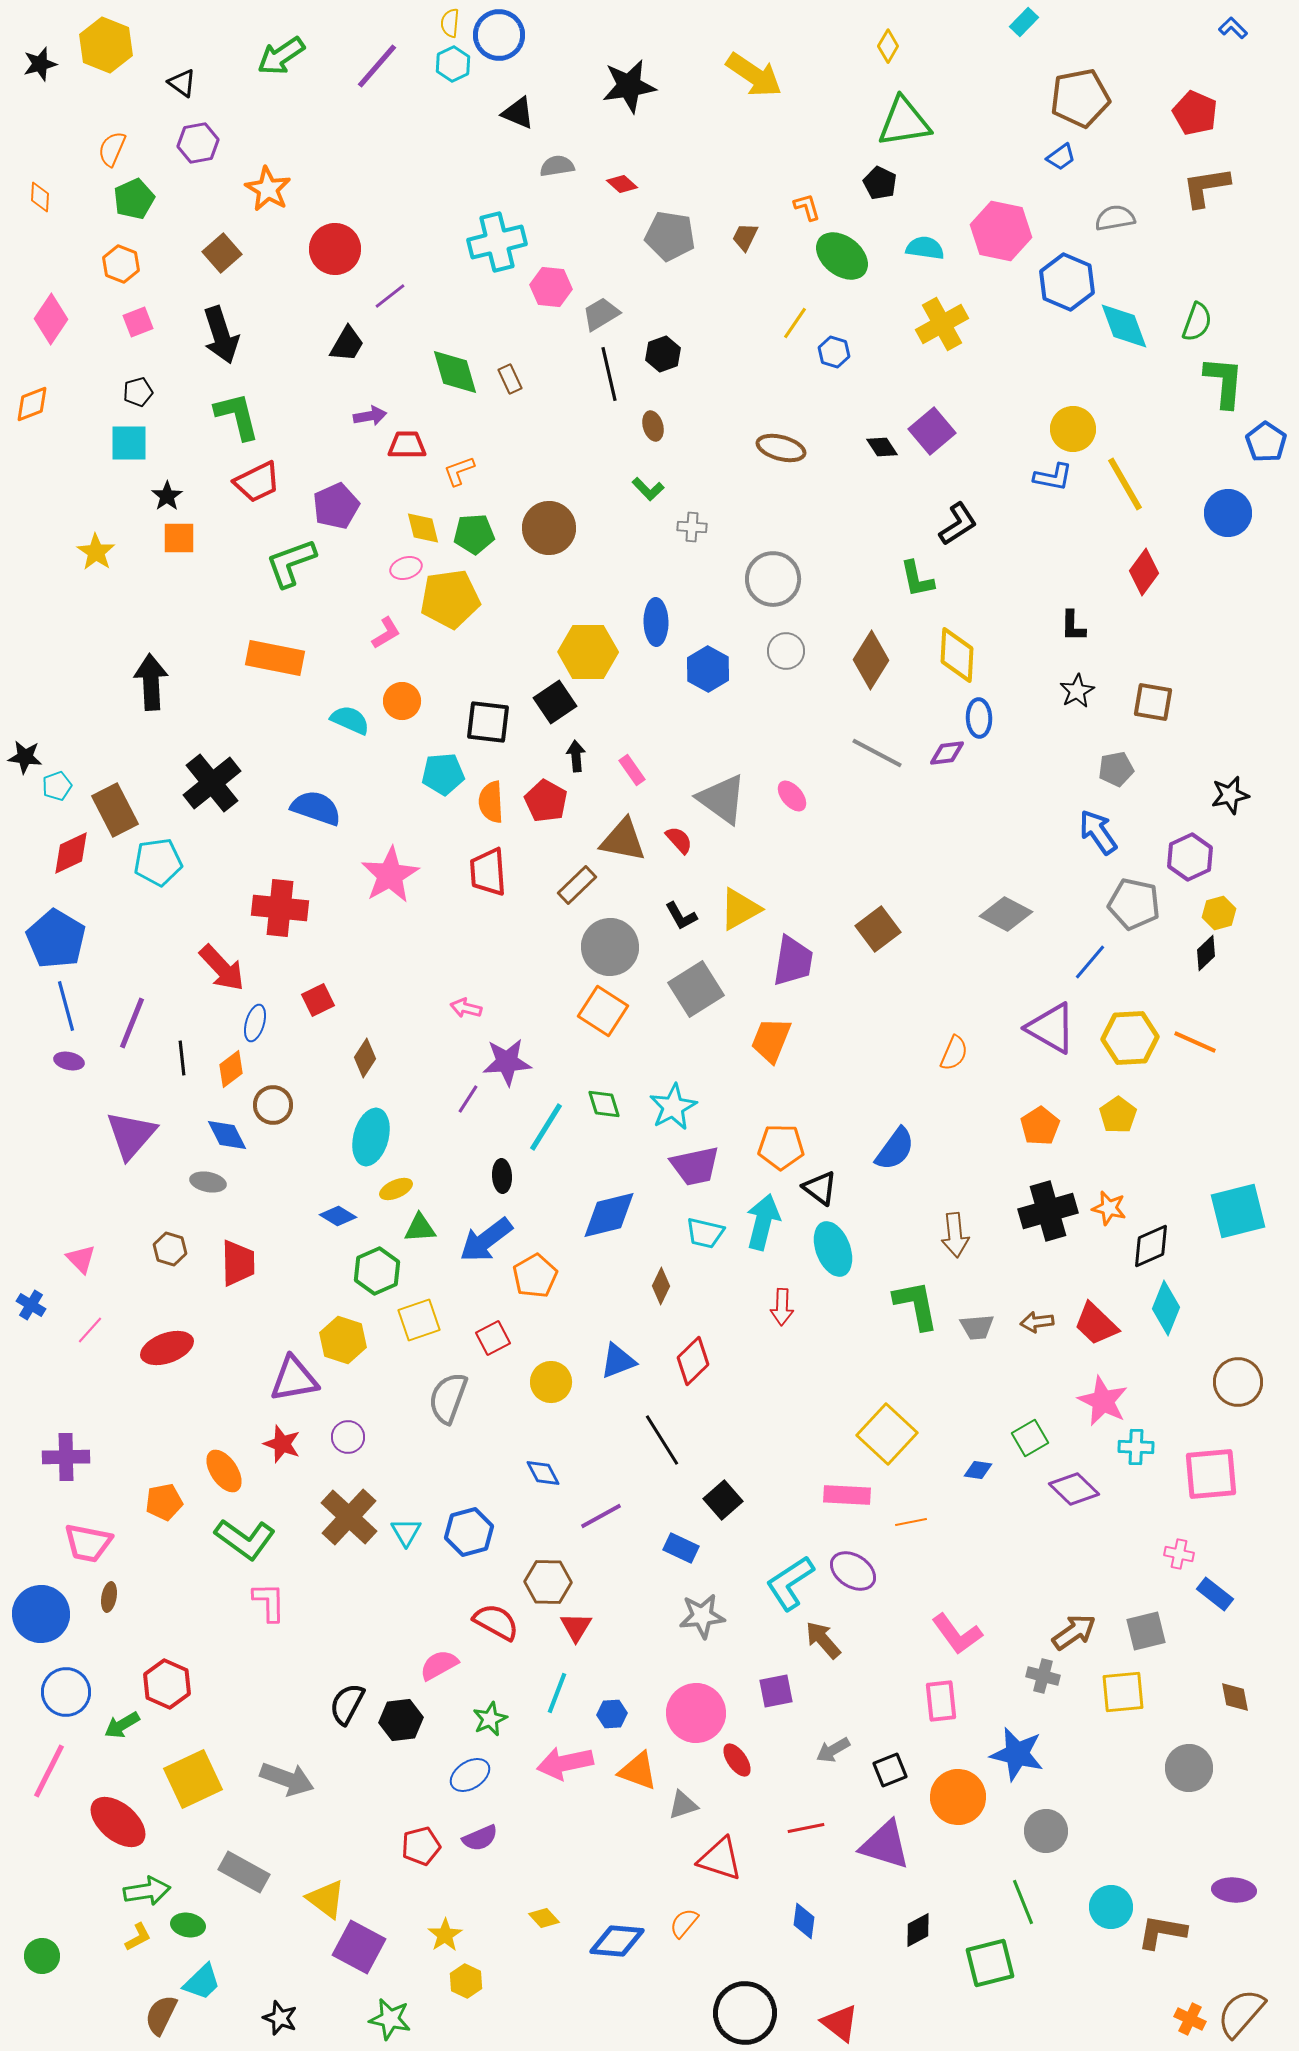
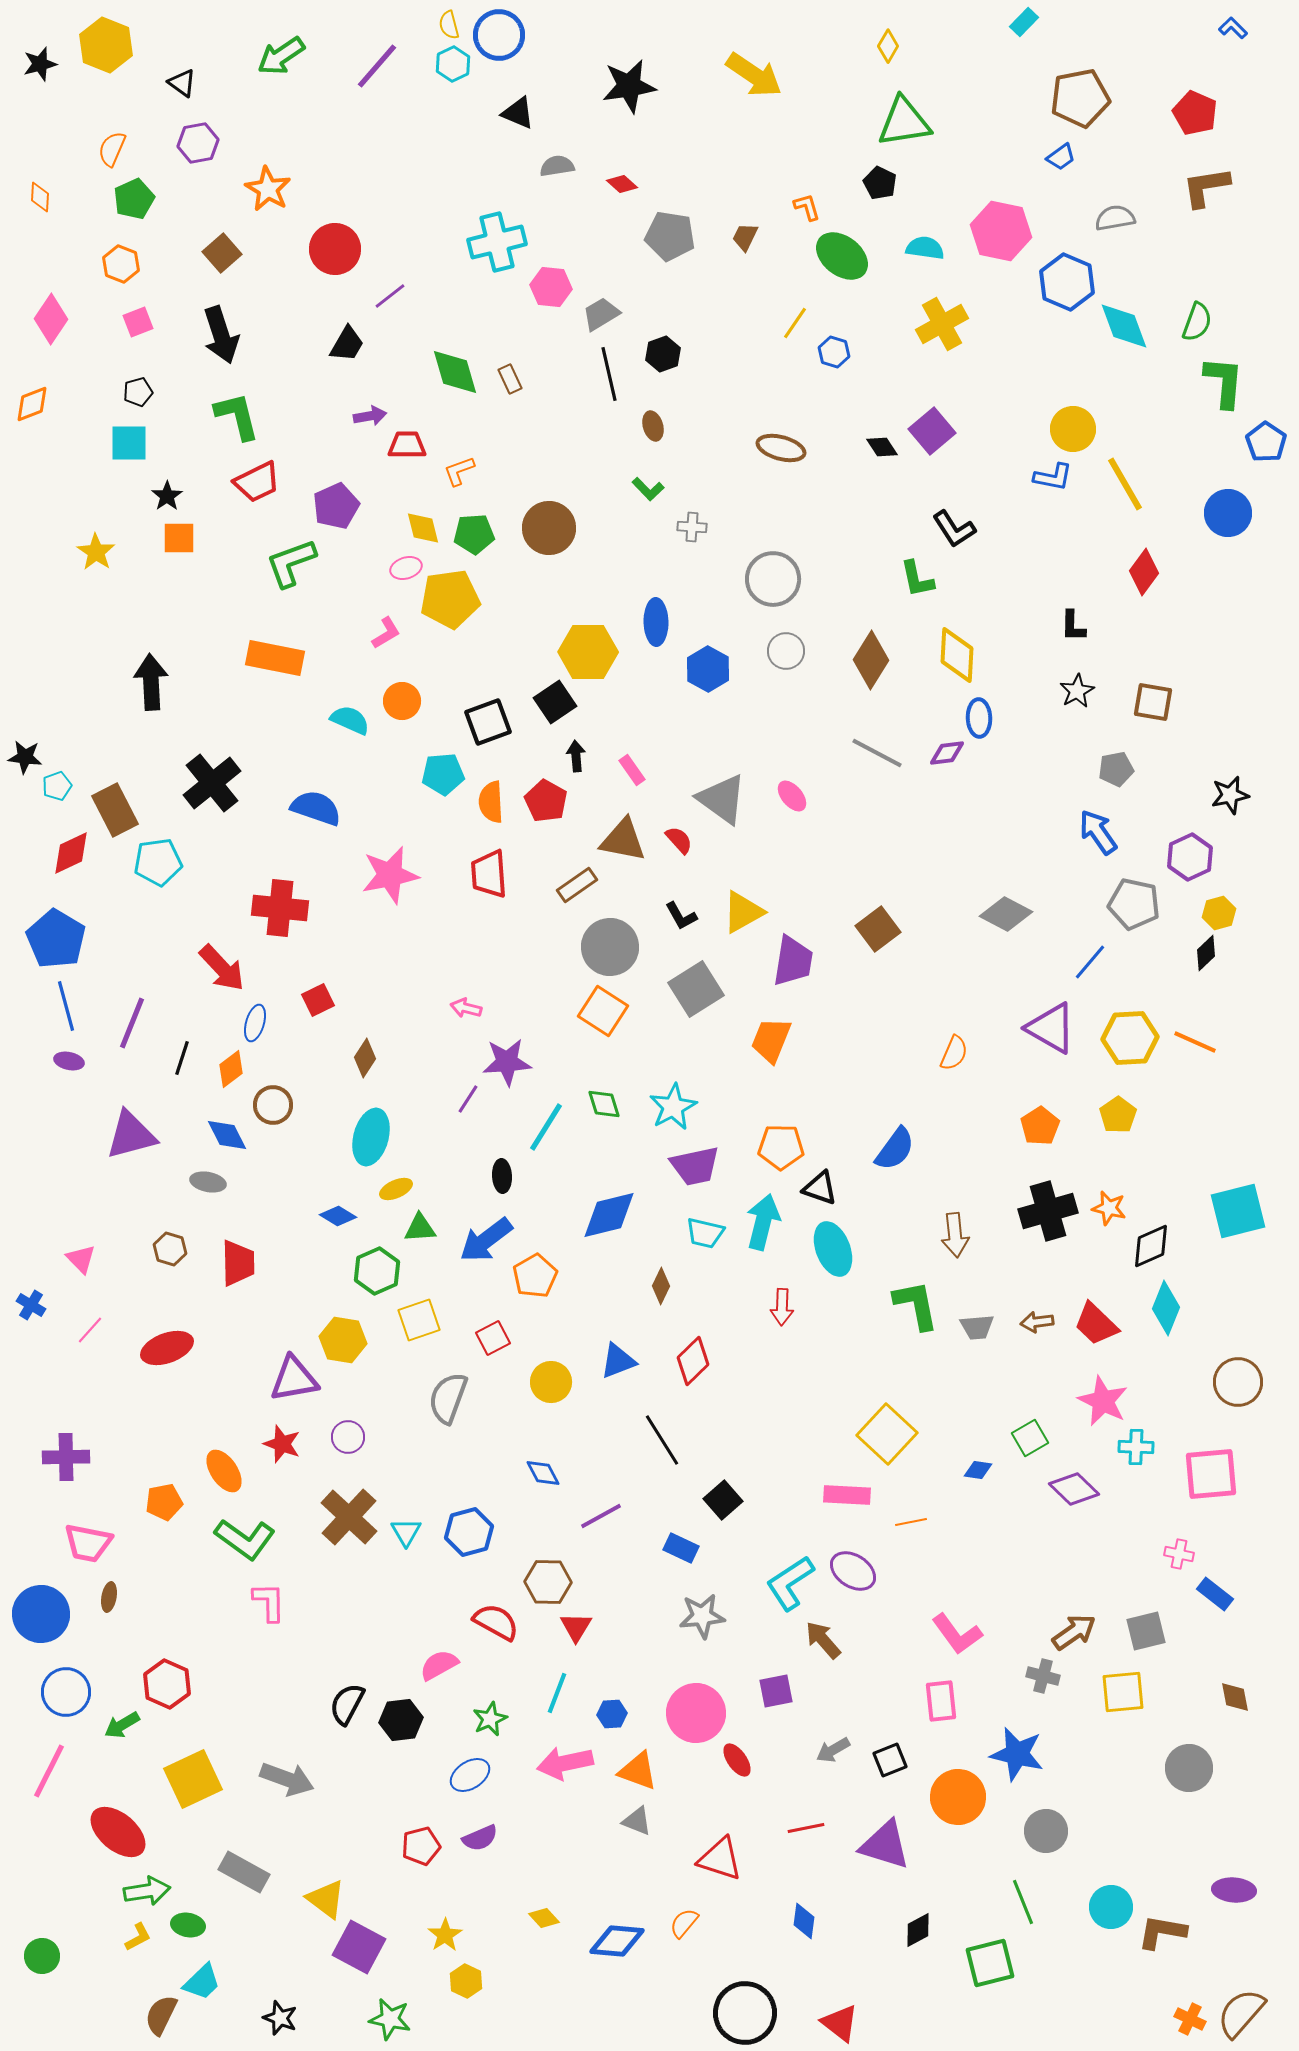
yellow semicircle at (450, 23): moved 1 px left, 2 px down; rotated 20 degrees counterclockwise
black L-shape at (958, 524): moved 4 px left, 5 px down; rotated 90 degrees clockwise
black square at (488, 722): rotated 27 degrees counterclockwise
red trapezoid at (488, 872): moved 1 px right, 2 px down
pink star at (390, 875): rotated 18 degrees clockwise
brown rectangle at (577, 885): rotated 9 degrees clockwise
yellow triangle at (740, 909): moved 3 px right, 3 px down
black line at (182, 1058): rotated 24 degrees clockwise
purple triangle at (131, 1135): rotated 34 degrees clockwise
black triangle at (820, 1188): rotated 18 degrees counterclockwise
yellow hexagon at (343, 1340): rotated 9 degrees counterclockwise
black square at (890, 1770): moved 10 px up
gray triangle at (683, 1805): moved 46 px left, 16 px down; rotated 40 degrees clockwise
red ellipse at (118, 1822): moved 10 px down
